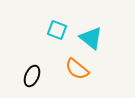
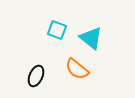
black ellipse: moved 4 px right
